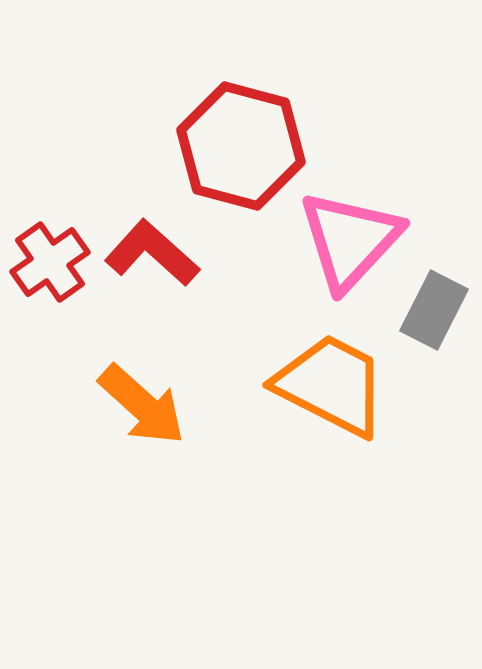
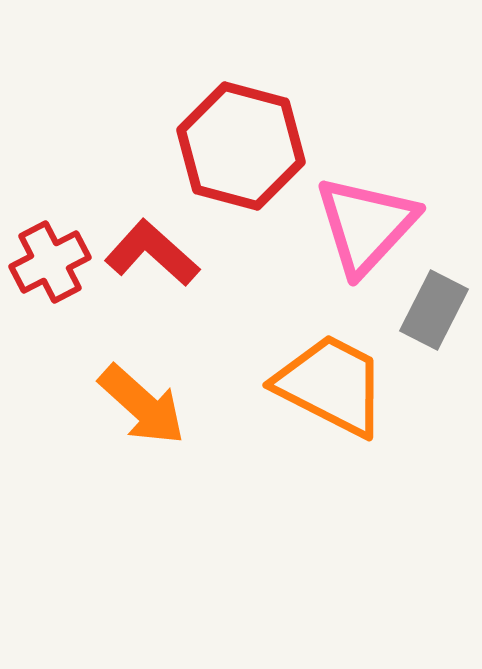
pink triangle: moved 16 px right, 15 px up
red cross: rotated 8 degrees clockwise
